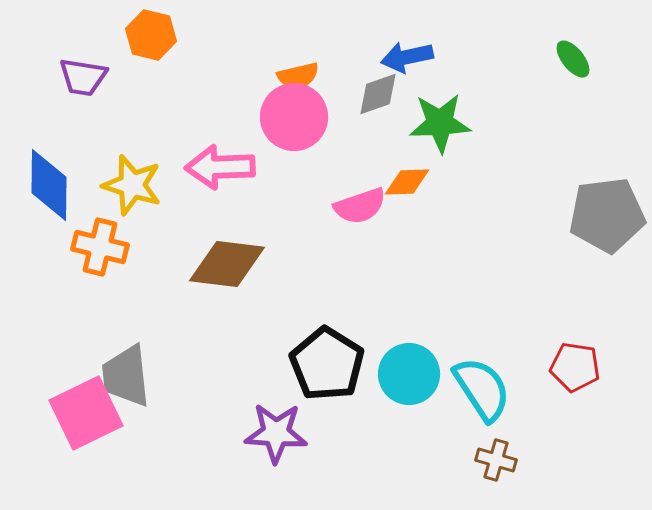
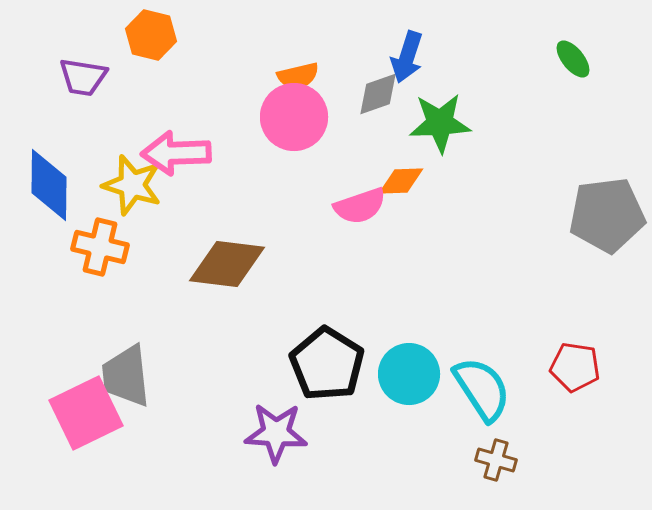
blue arrow: rotated 60 degrees counterclockwise
pink arrow: moved 44 px left, 14 px up
orange diamond: moved 6 px left, 1 px up
